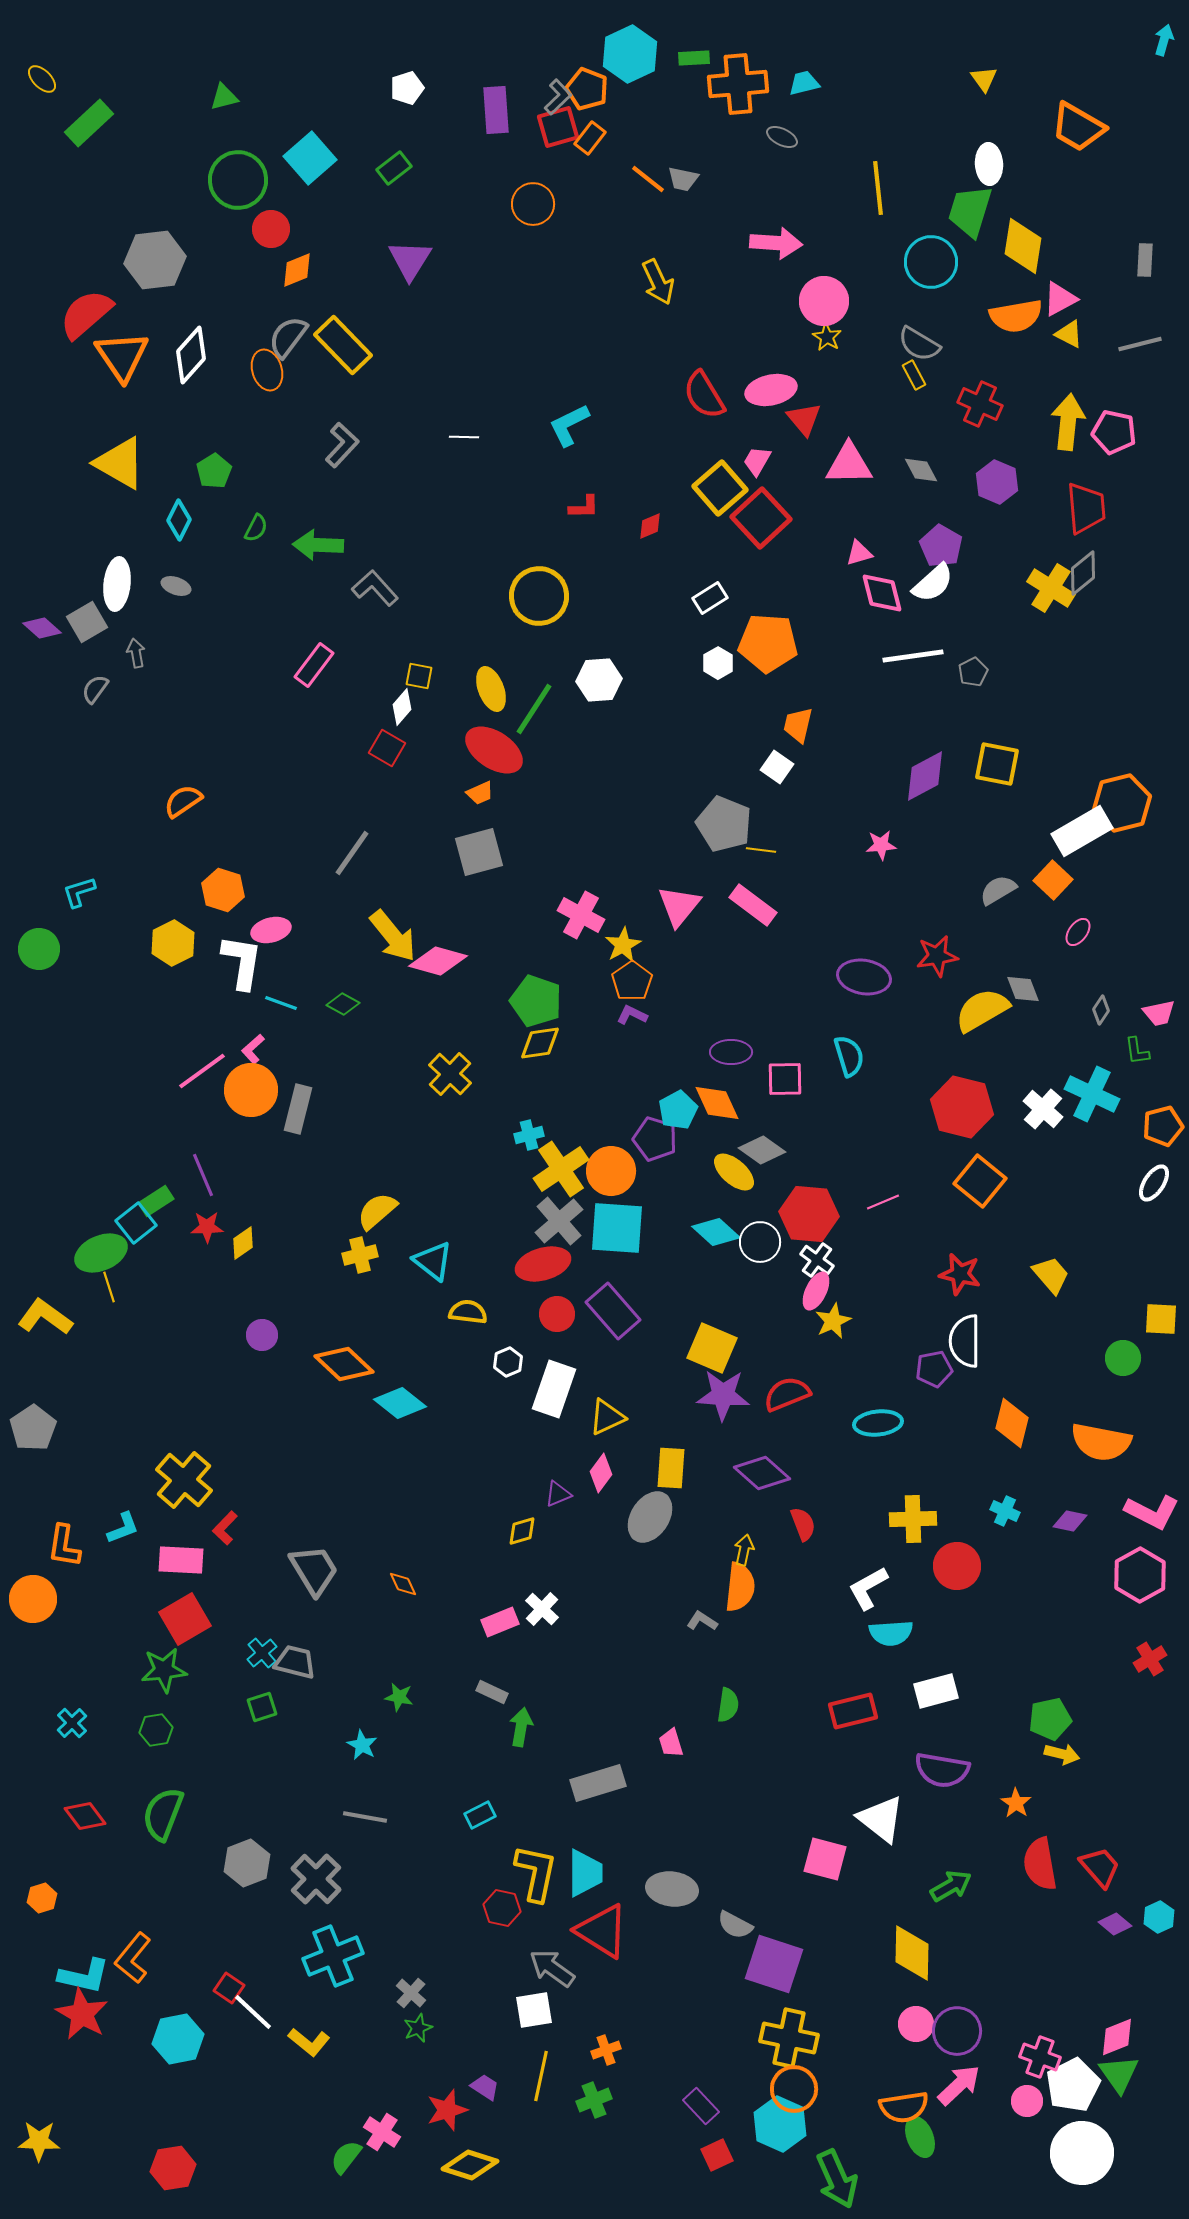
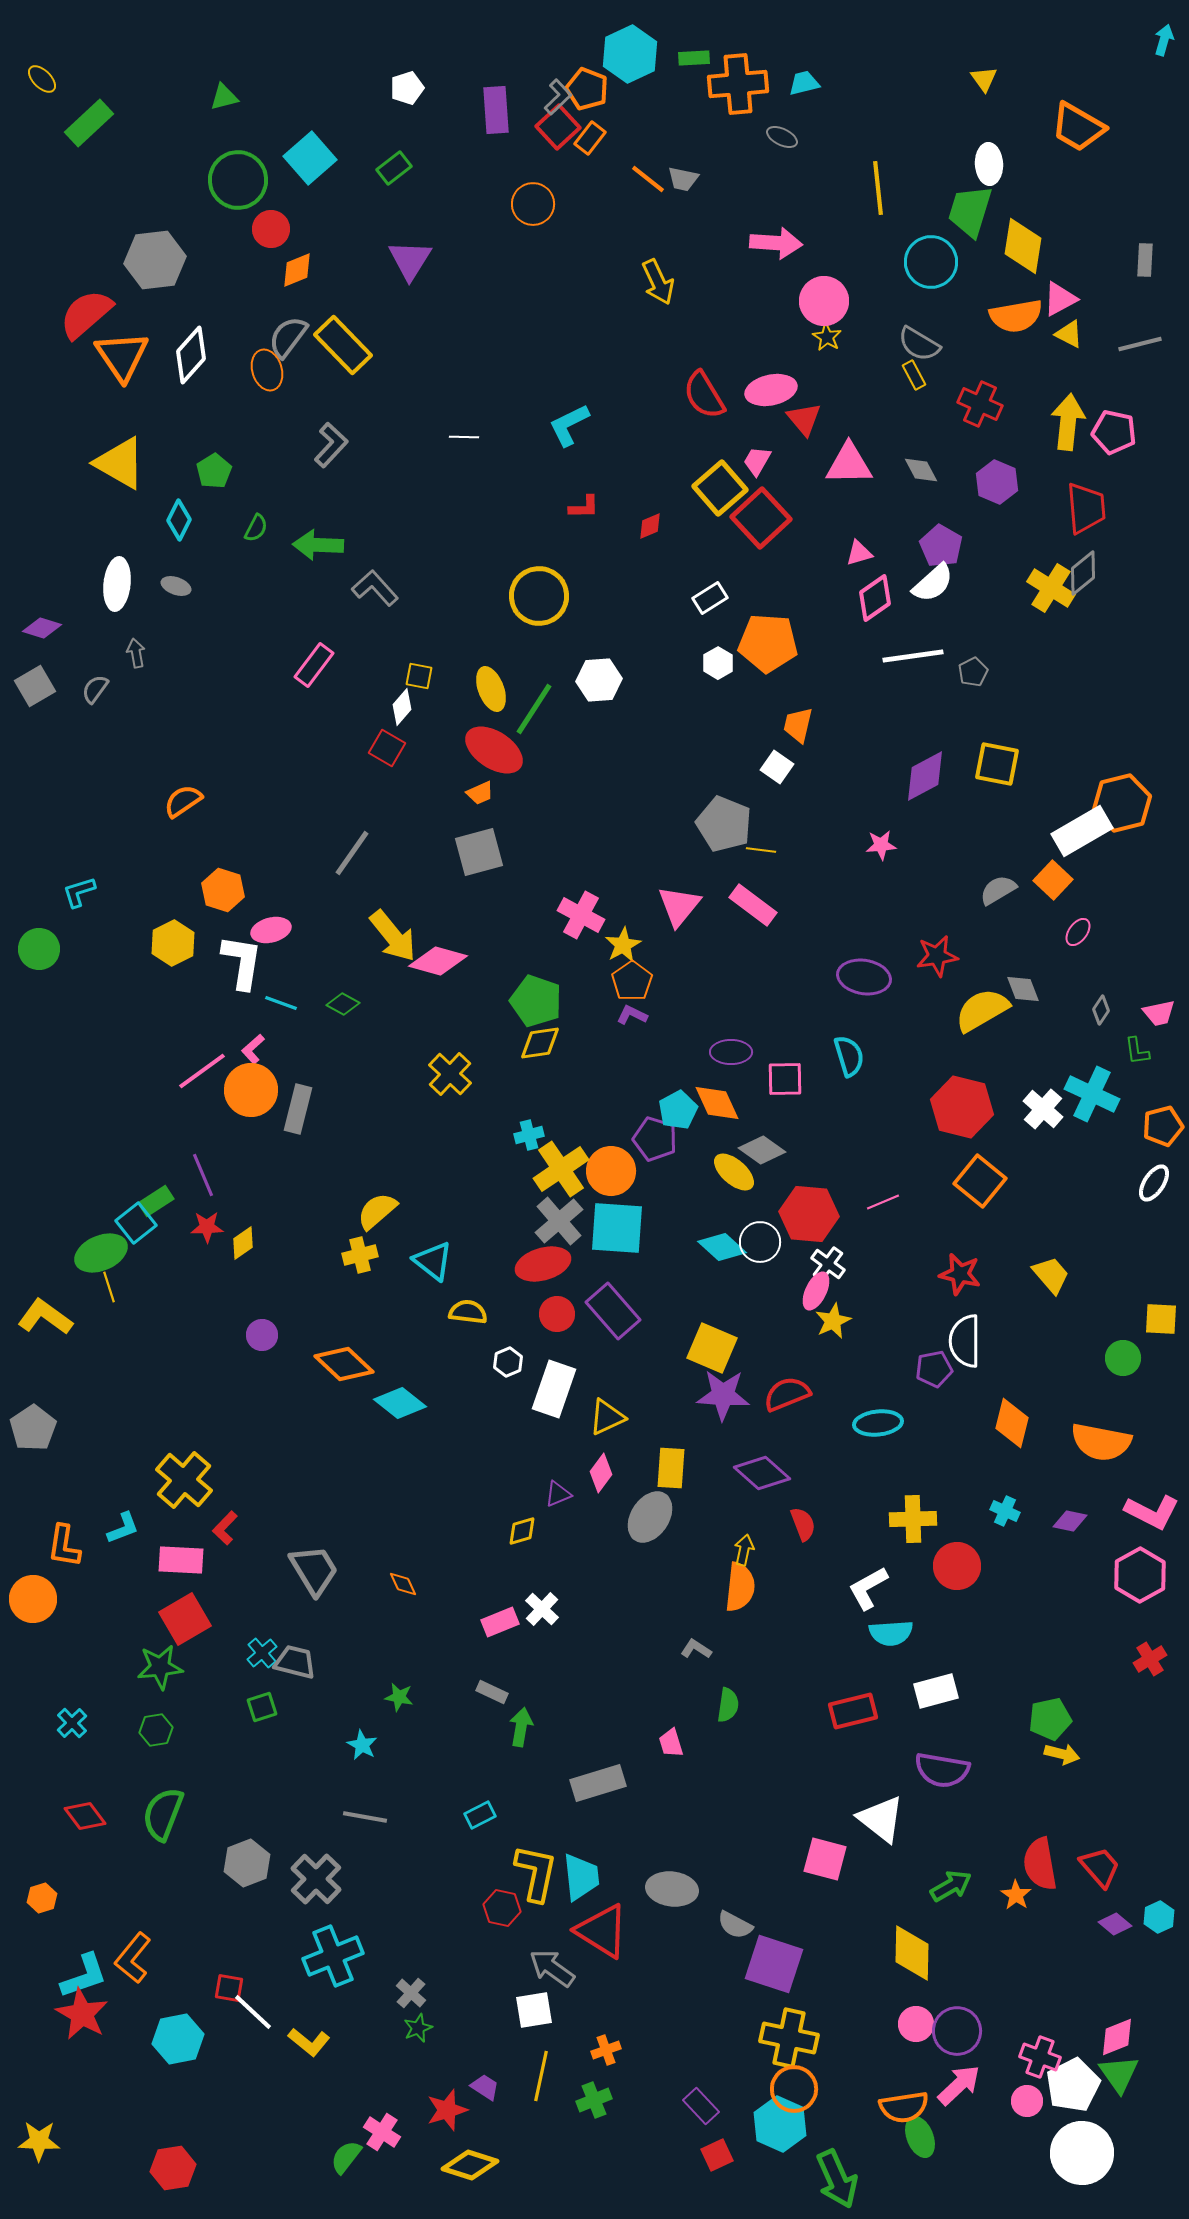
red square at (558, 127): rotated 27 degrees counterclockwise
gray L-shape at (342, 445): moved 11 px left
pink diamond at (882, 593): moved 7 px left, 5 px down; rotated 69 degrees clockwise
gray square at (87, 622): moved 52 px left, 64 px down
purple diamond at (42, 628): rotated 24 degrees counterclockwise
cyan diamond at (716, 1232): moved 6 px right, 15 px down
white cross at (817, 1260): moved 11 px right, 4 px down
gray L-shape at (702, 1621): moved 6 px left, 28 px down
green star at (164, 1670): moved 4 px left, 3 px up
orange star at (1016, 1803): moved 92 px down
cyan trapezoid at (585, 1873): moved 4 px left, 4 px down; rotated 6 degrees counterclockwise
cyan L-shape at (84, 1976): rotated 32 degrees counterclockwise
red square at (229, 1988): rotated 24 degrees counterclockwise
